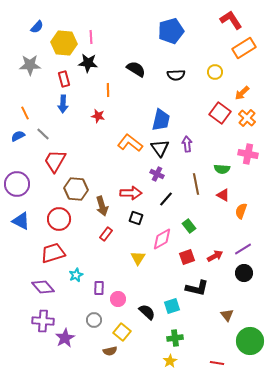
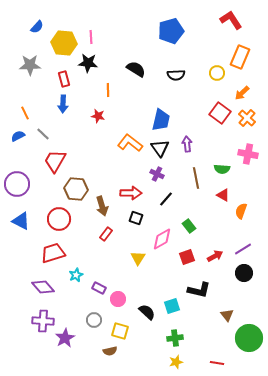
orange rectangle at (244, 48): moved 4 px left, 9 px down; rotated 35 degrees counterclockwise
yellow circle at (215, 72): moved 2 px right, 1 px down
brown line at (196, 184): moved 6 px up
purple rectangle at (99, 288): rotated 64 degrees counterclockwise
black L-shape at (197, 288): moved 2 px right, 2 px down
yellow square at (122, 332): moved 2 px left, 1 px up; rotated 24 degrees counterclockwise
green circle at (250, 341): moved 1 px left, 3 px up
yellow star at (170, 361): moved 6 px right, 1 px down; rotated 16 degrees clockwise
